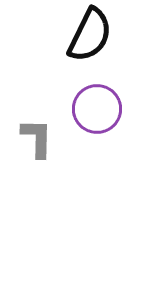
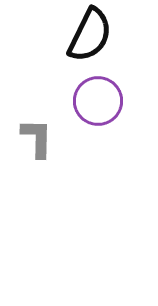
purple circle: moved 1 px right, 8 px up
